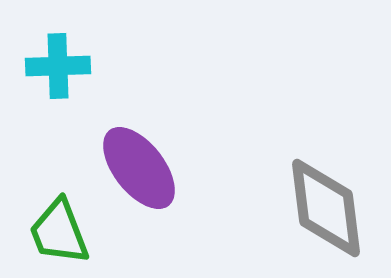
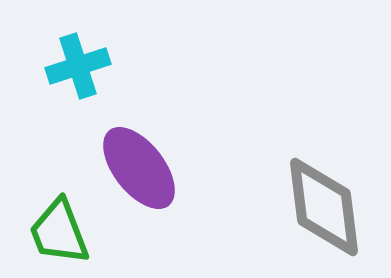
cyan cross: moved 20 px right; rotated 16 degrees counterclockwise
gray diamond: moved 2 px left, 1 px up
